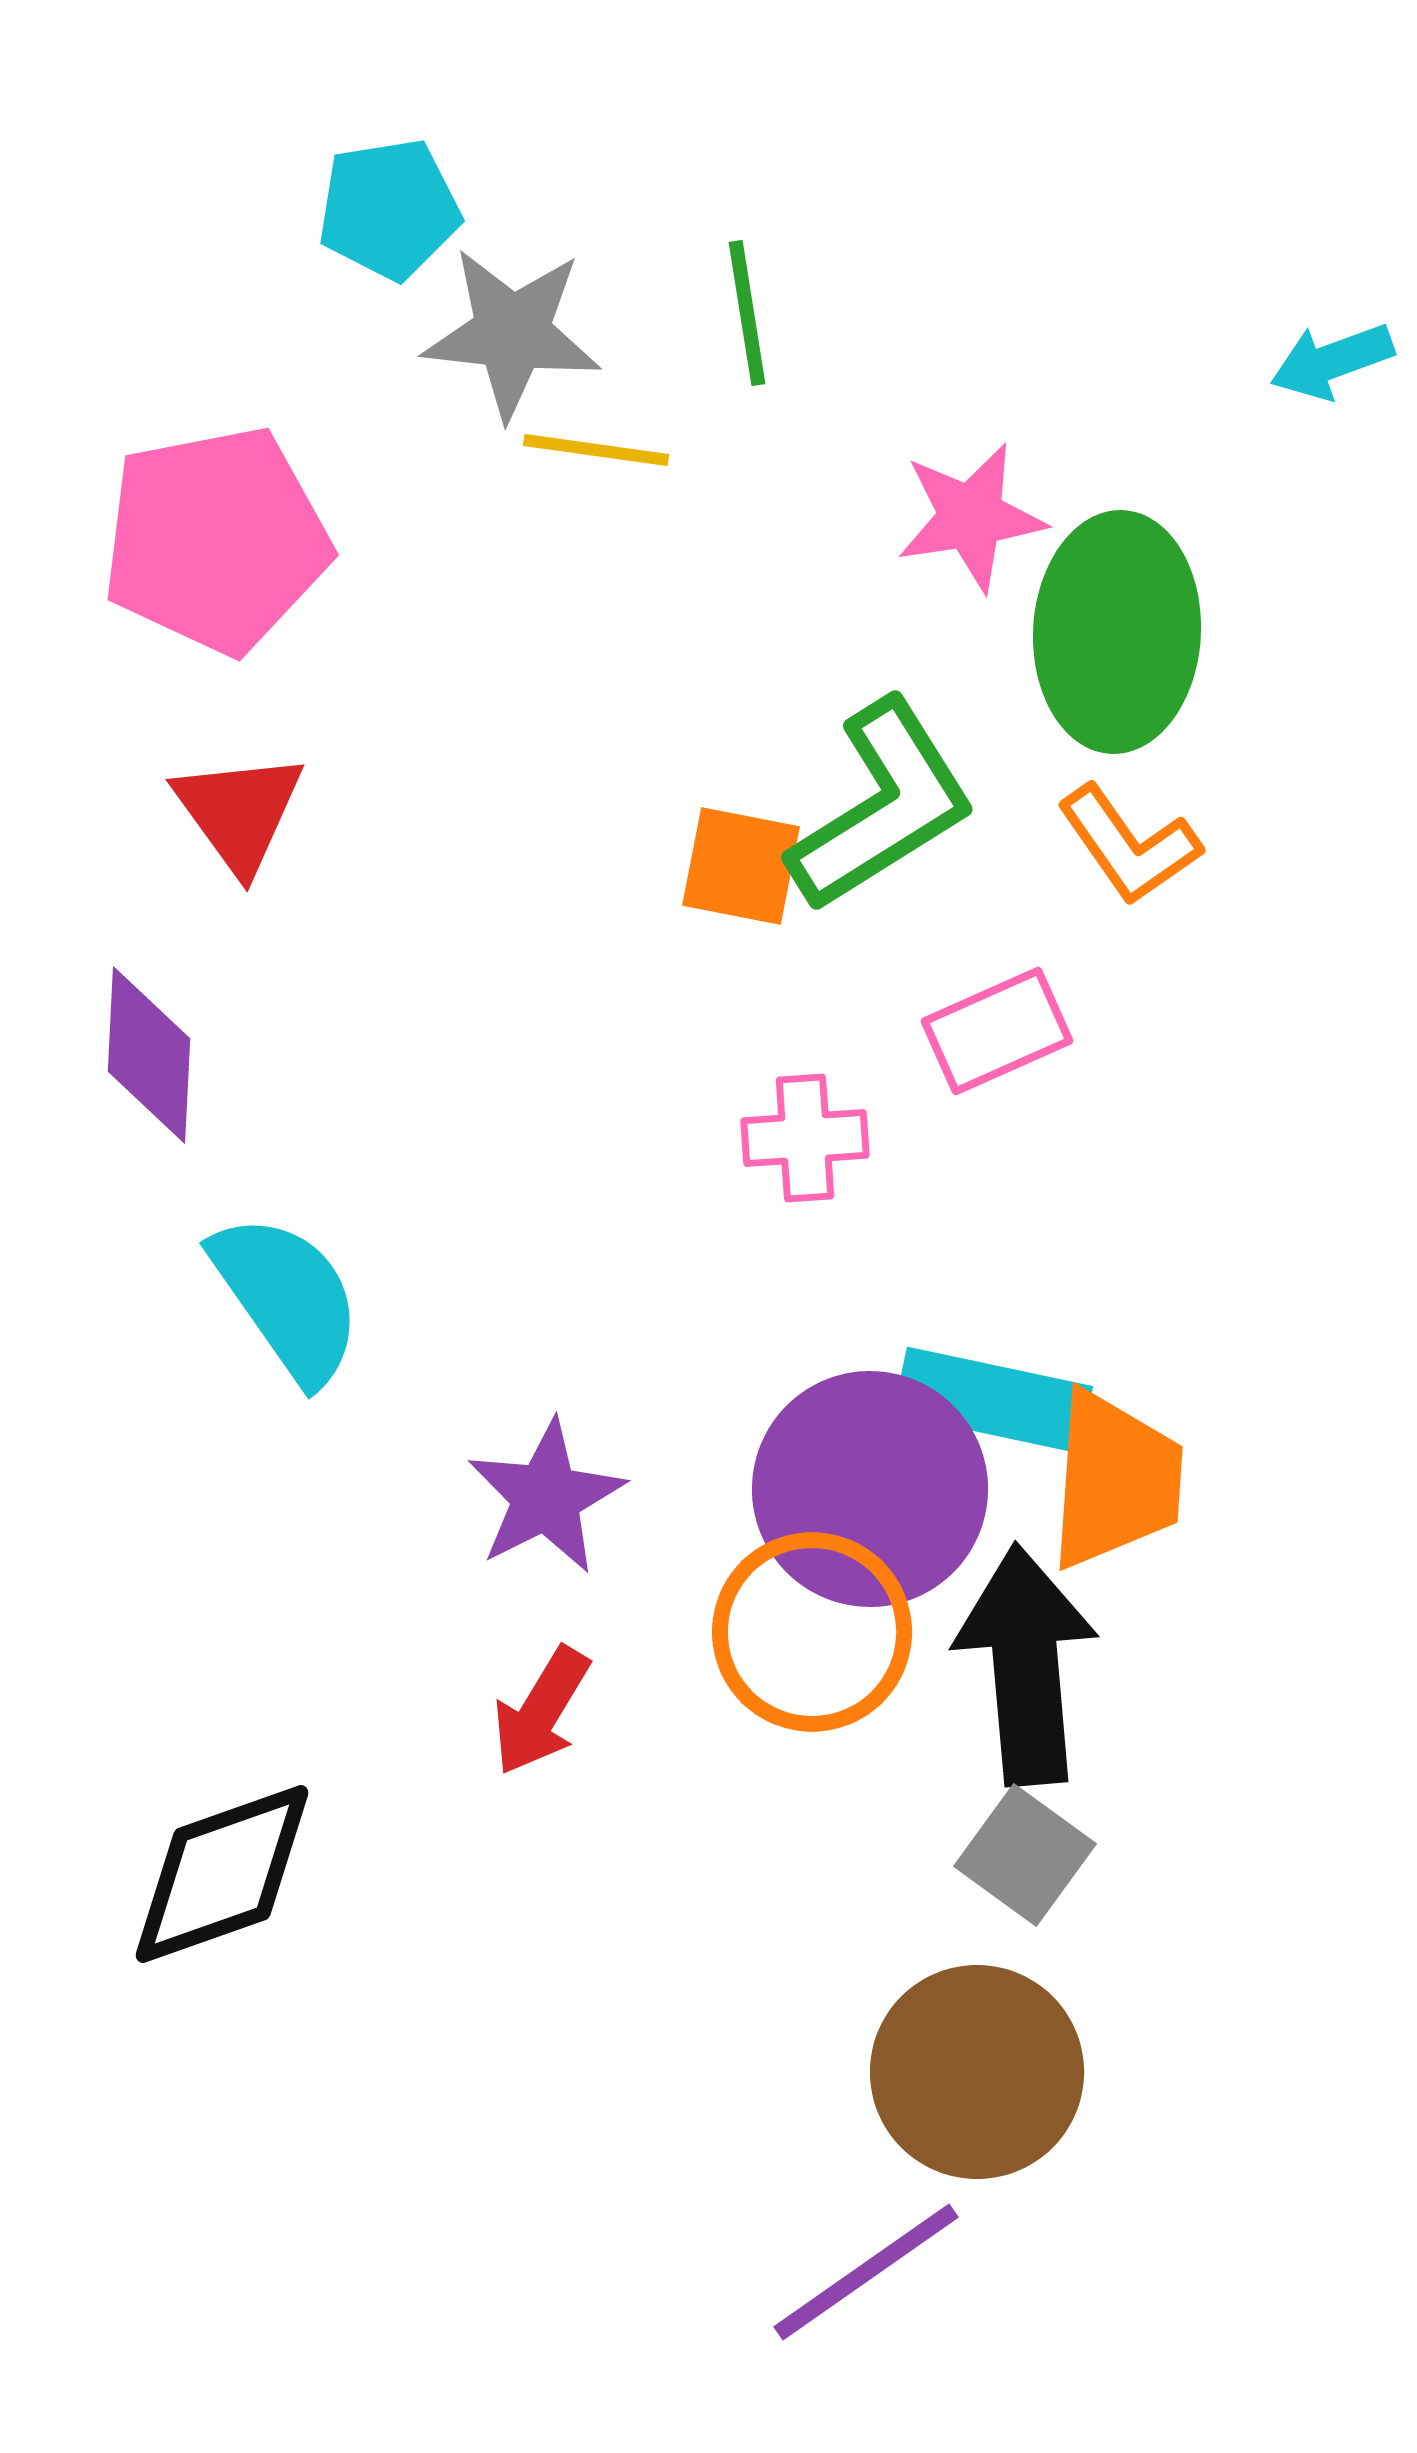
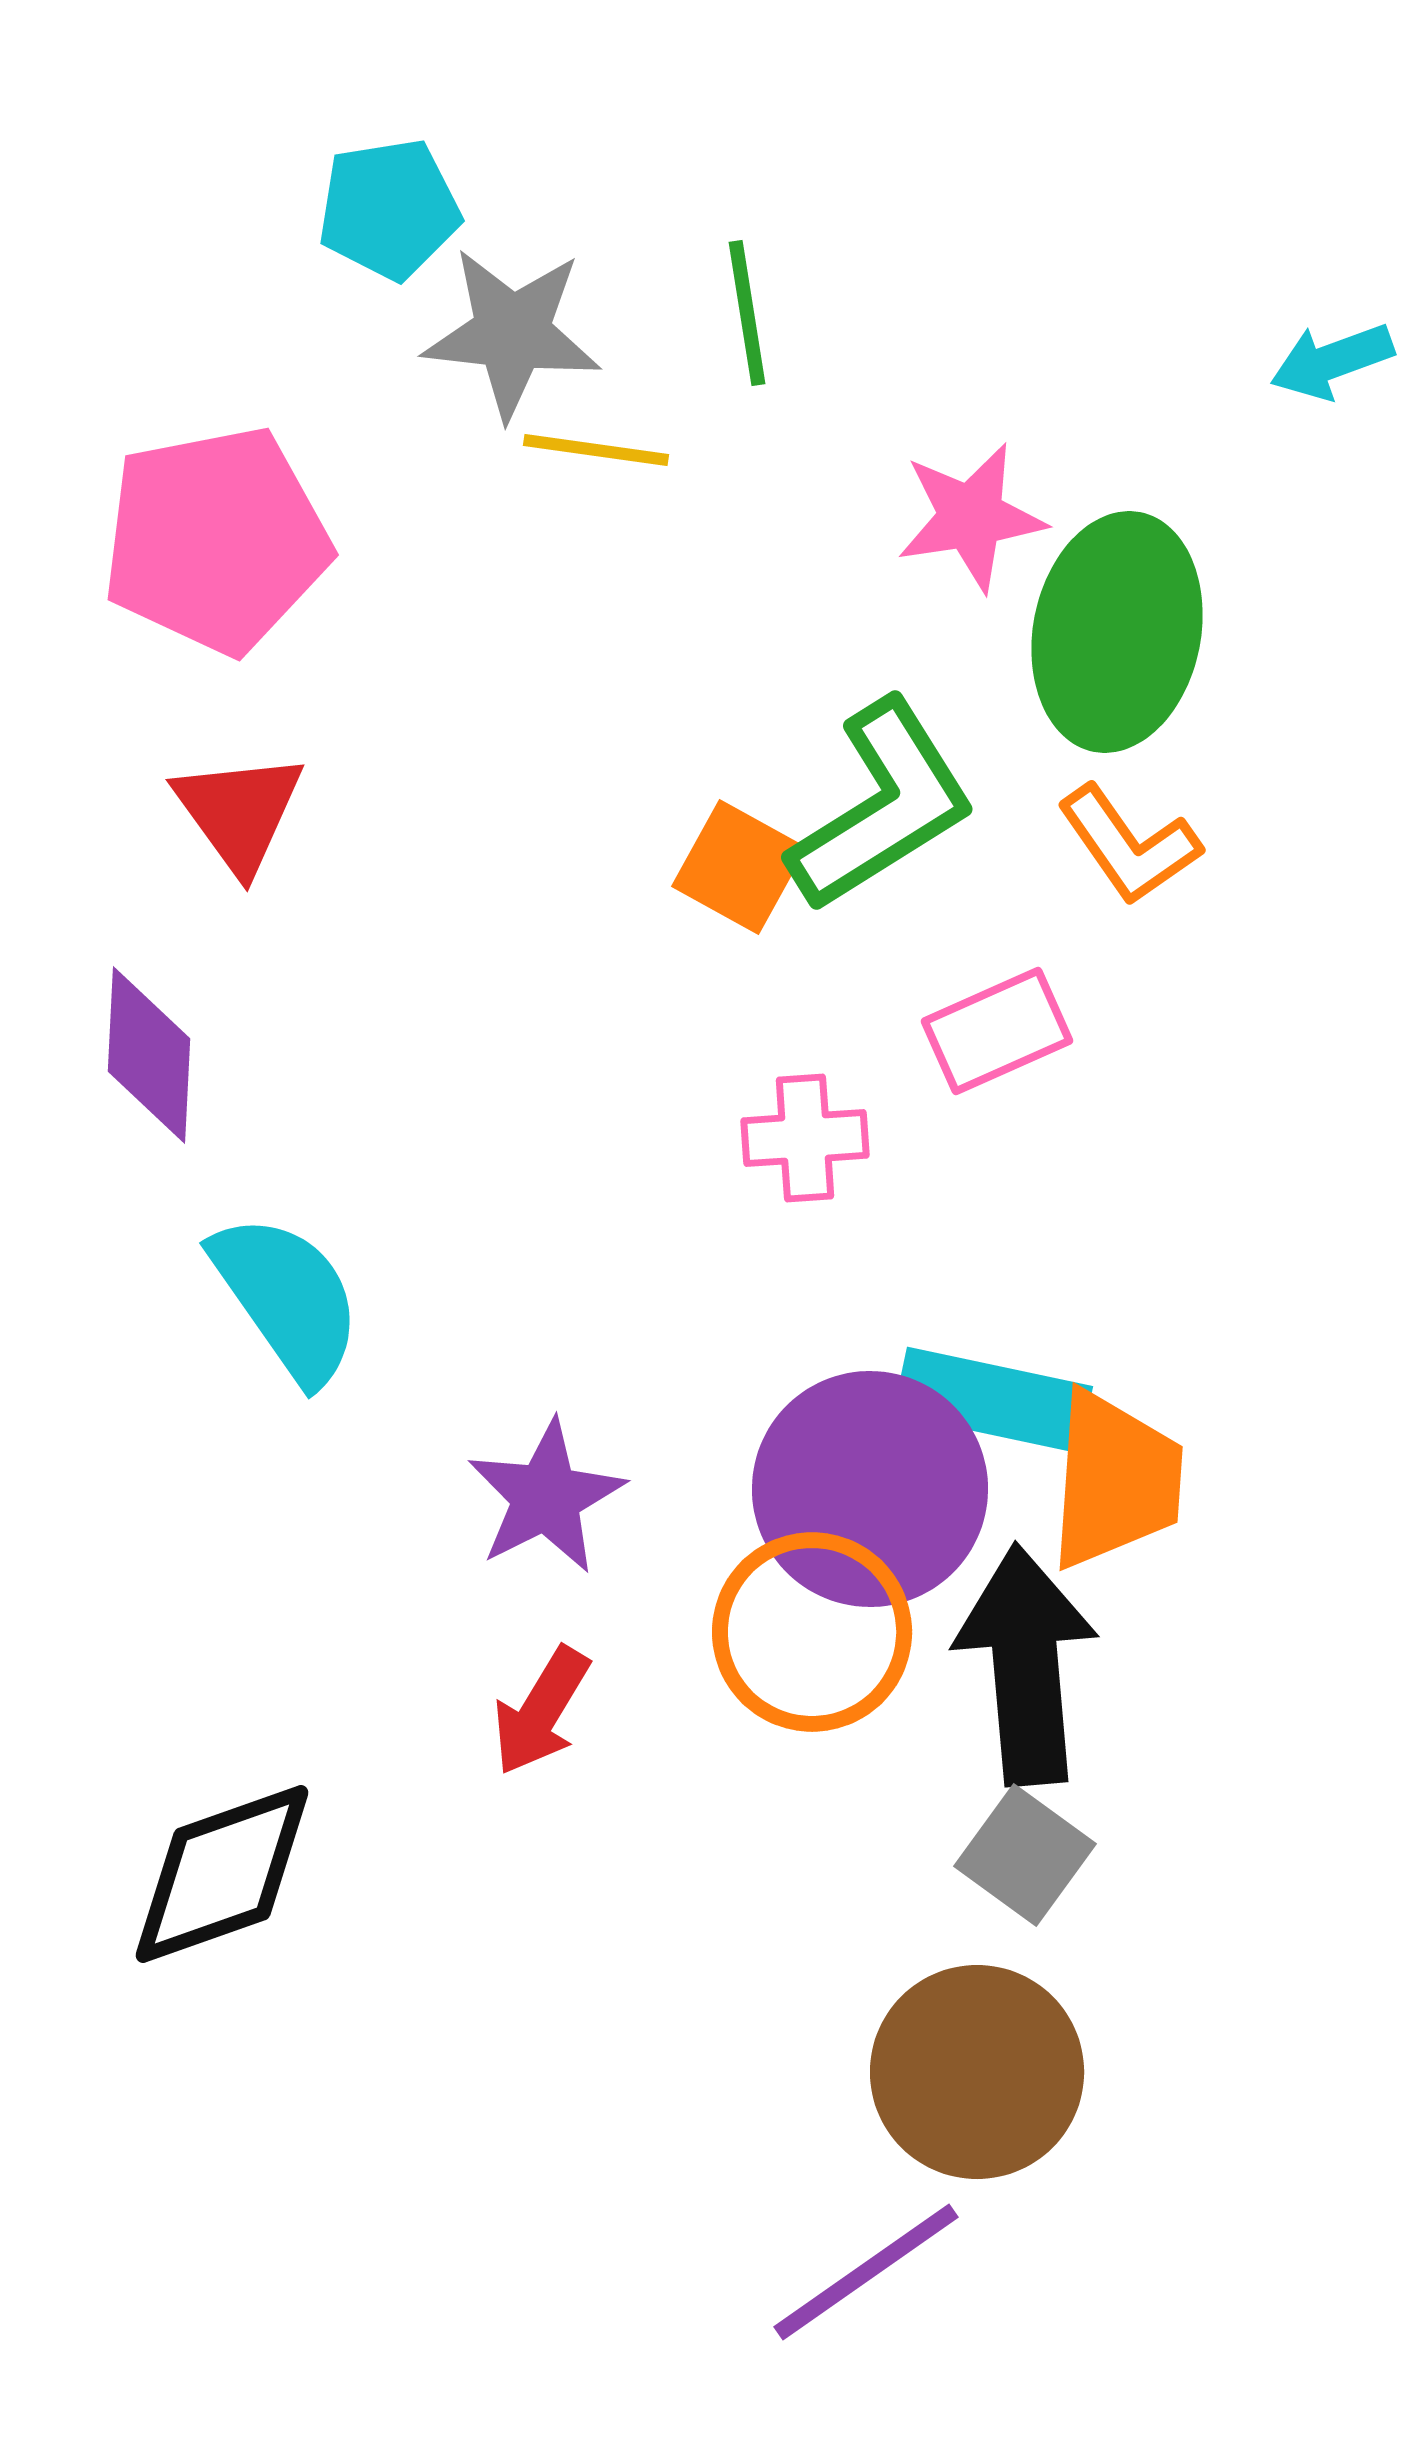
green ellipse: rotated 8 degrees clockwise
orange square: moved 2 px left, 1 px down; rotated 18 degrees clockwise
